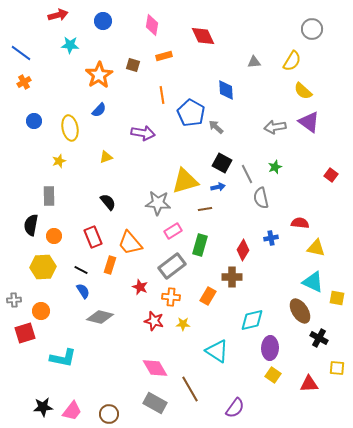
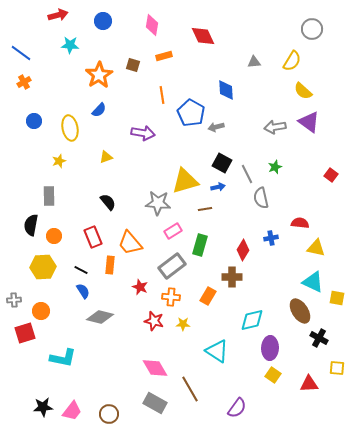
gray arrow at (216, 127): rotated 56 degrees counterclockwise
orange rectangle at (110, 265): rotated 12 degrees counterclockwise
purple semicircle at (235, 408): moved 2 px right
